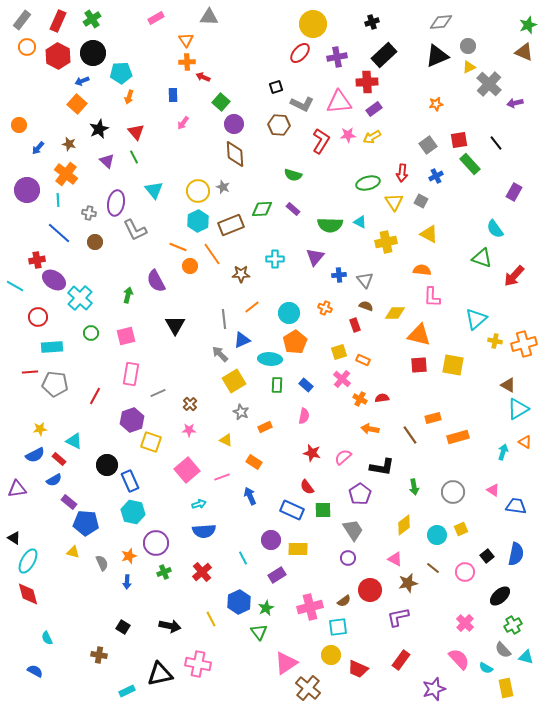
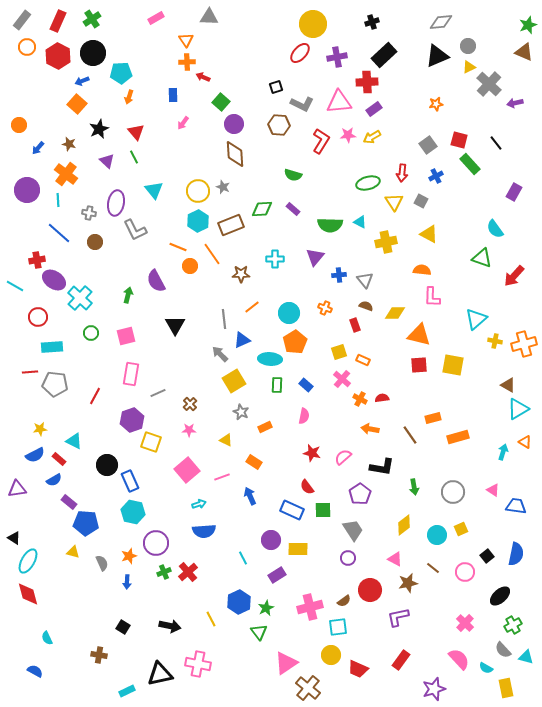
red square at (459, 140): rotated 24 degrees clockwise
red cross at (202, 572): moved 14 px left
